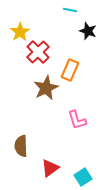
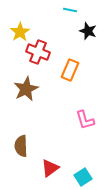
red cross: rotated 25 degrees counterclockwise
brown star: moved 20 px left, 1 px down
pink L-shape: moved 8 px right
